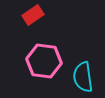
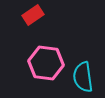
pink hexagon: moved 2 px right, 2 px down
